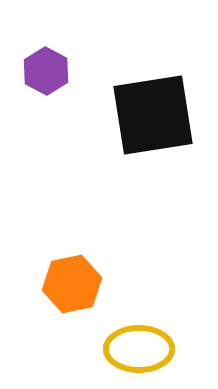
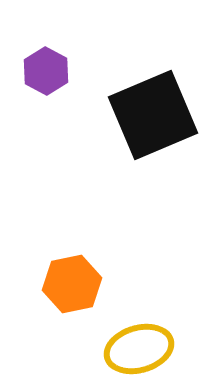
black square: rotated 14 degrees counterclockwise
yellow ellipse: rotated 16 degrees counterclockwise
